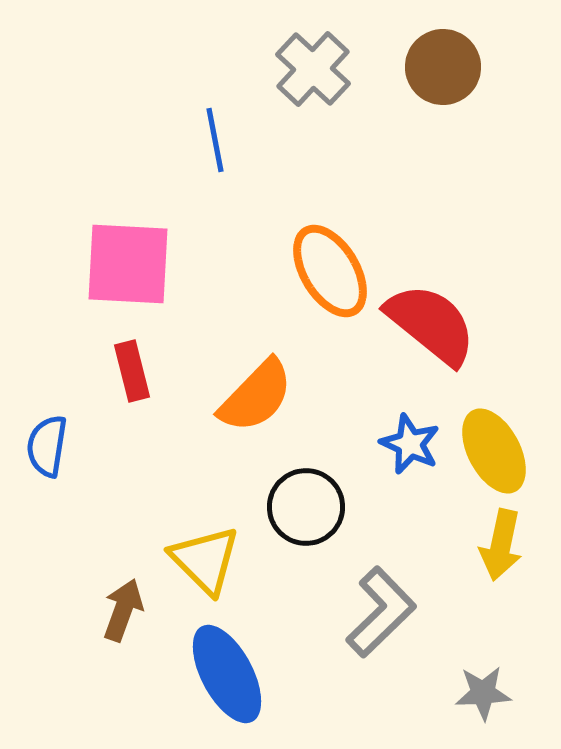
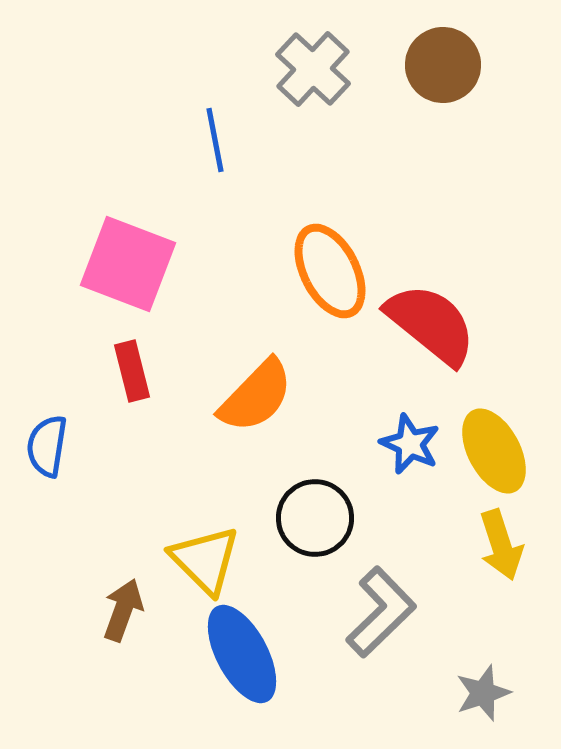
brown circle: moved 2 px up
pink square: rotated 18 degrees clockwise
orange ellipse: rotated 4 degrees clockwise
black circle: moved 9 px right, 11 px down
yellow arrow: rotated 30 degrees counterclockwise
blue ellipse: moved 15 px right, 20 px up
gray star: rotated 16 degrees counterclockwise
